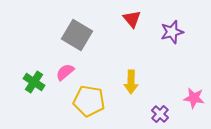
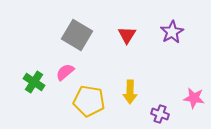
red triangle: moved 5 px left, 16 px down; rotated 12 degrees clockwise
purple star: rotated 15 degrees counterclockwise
yellow arrow: moved 1 px left, 10 px down
purple cross: rotated 24 degrees counterclockwise
